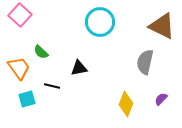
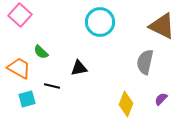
orange trapezoid: rotated 25 degrees counterclockwise
